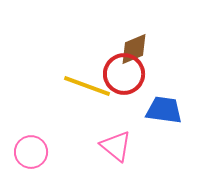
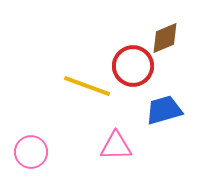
brown diamond: moved 31 px right, 11 px up
red circle: moved 9 px right, 8 px up
blue trapezoid: rotated 24 degrees counterclockwise
pink triangle: rotated 40 degrees counterclockwise
